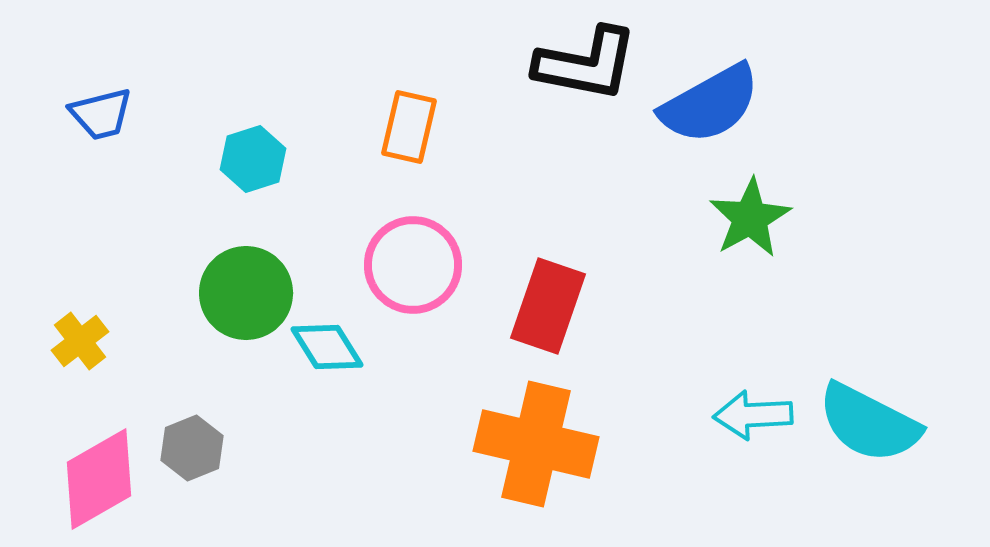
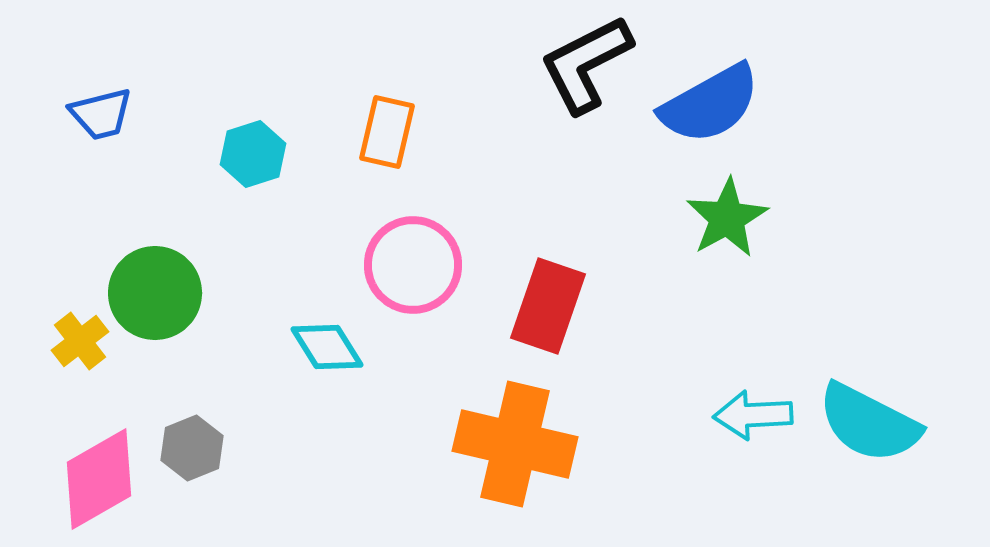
black L-shape: rotated 142 degrees clockwise
orange rectangle: moved 22 px left, 5 px down
cyan hexagon: moved 5 px up
green star: moved 23 px left
green circle: moved 91 px left
orange cross: moved 21 px left
